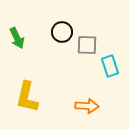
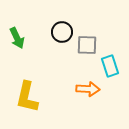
orange arrow: moved 1 px right, 17 px up
